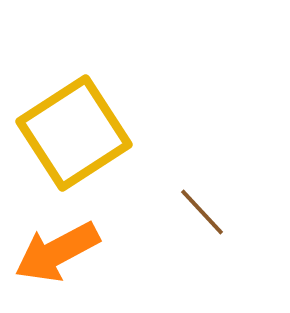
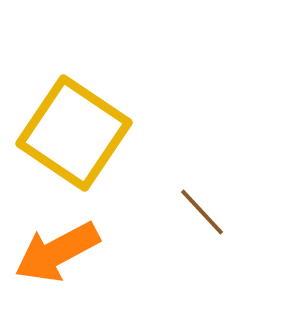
yellow square: rotated 23 degrees counterclockwise
